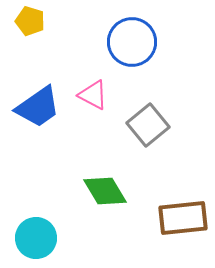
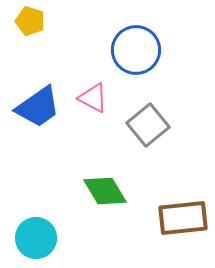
blue circle: moved 4 px right, 8 px down
pink triangle: moved 3 px down
